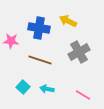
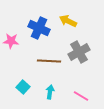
blue cross: rotated 15 degrees clockwise
brown line: moved 9 px right, 1 px down; rotated 15 degrees counterclockwise
cyan arrow: moved 3 px right, 3 px down; rotated 88 degrees clockwise
pink line: moved 2 px left, 1 px down
